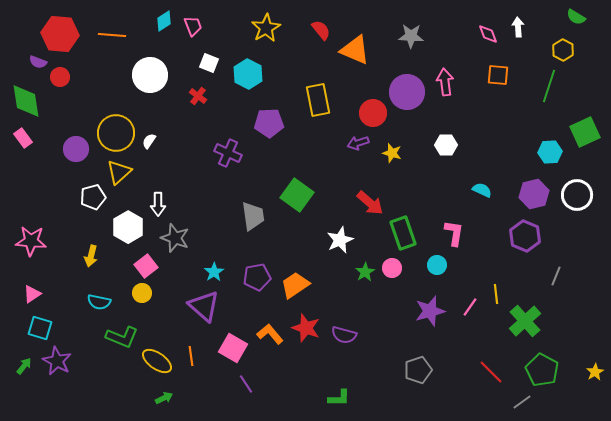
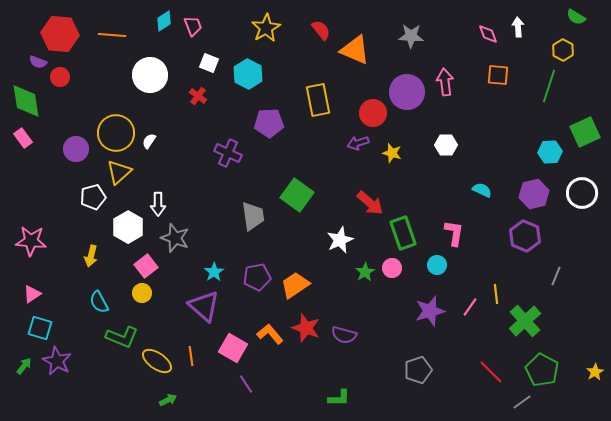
white circle at (577, 195): moved 5 px right, 2 px up
cyan semicircle at (99, 302): rotated 50 degrees clockwise
green arrow at (164, 398): moved 4 px right, 2 px down
